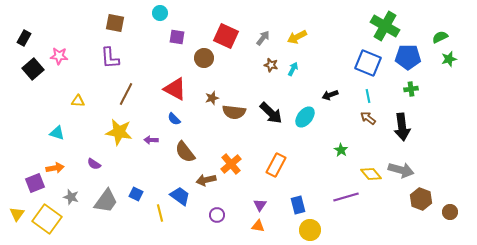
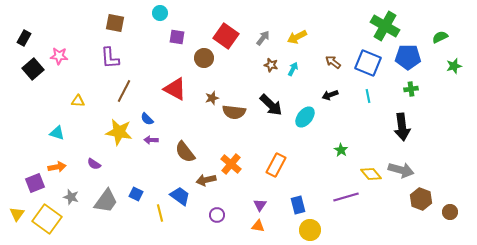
red square at (226, 36): rotated 10 degrees clockwise
green star at (449, 59): moved 5 px right, 7 px down
brown line at (126, 94): moved 2 px left, 3 px up
black arrow at (271, 113): moved 8 px up
brown arrow at (368, 118): moved 35 px left, 56 px up
blue semicircle at (174, 119): moved 27 px left
orange cross at (231, 164): rotated 10 degrees counterclockwise
orange arrow at (55, 168): moved 2 px right, 1 px up
